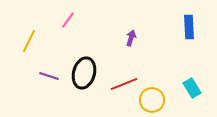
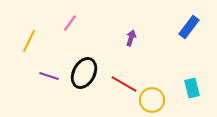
pink line: moved 2 px right, 3 px down
blue rectangle: rotated 40 degrees clockwise
black ellipse: rotated 12 degrees clockwise
red line: rotated 52 degrees clockwise
cyan rectangle: rotated 18 degrees clockwise
